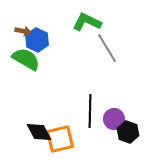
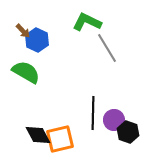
brown arrow: rotated 35 degrees clockwise
green semicircle: moved 13 px down
black line: moved 3 px right, 2 px down
purple circle: moved 1 px down
black diamond: moved 1 px left, 3 px down
